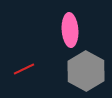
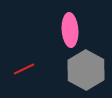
gray hexagon: moved 1 px up
